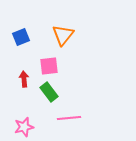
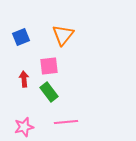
pink line: moved 3 px left, 4 px down
